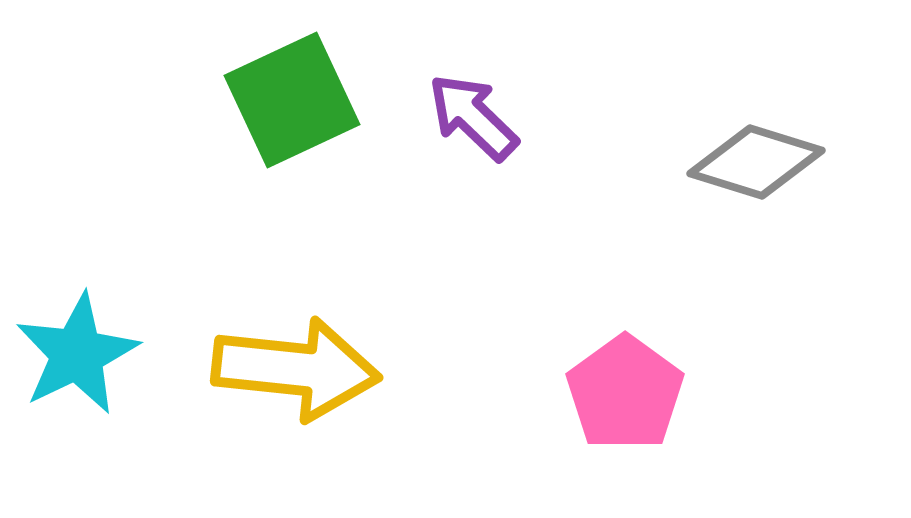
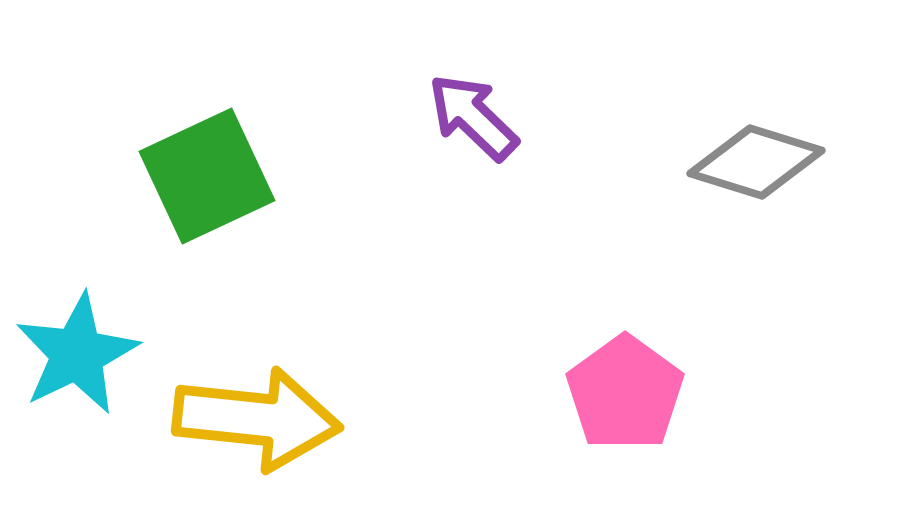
green square: moved 85 px left, 76 px down
yellow arrow: moved 39 px left, 50 px down
